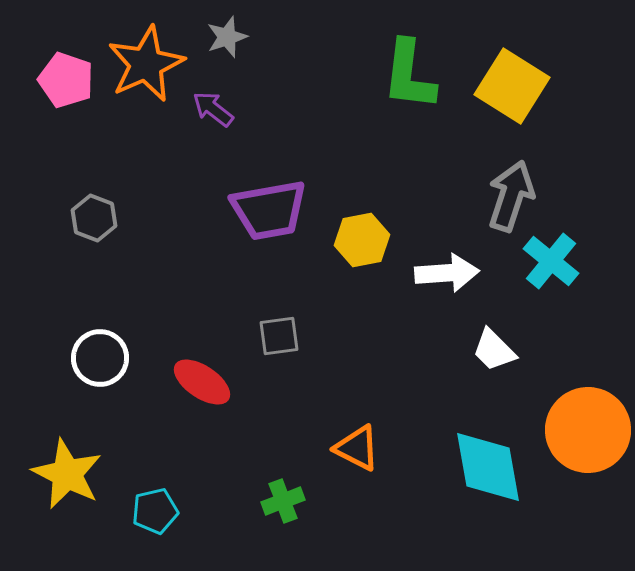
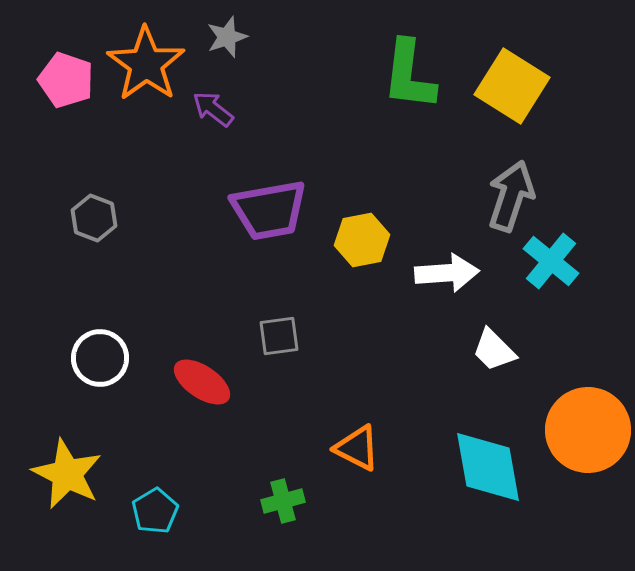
orange star: rotated 12 degrees counterclockwise
green cross: rotated 6 degrees clockwise
cyan pentagon: rotated 18 degrees counterclockwise
